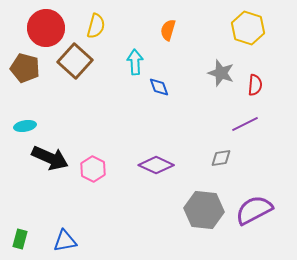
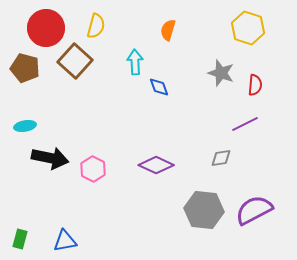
black arrow: rotated 12 degrees counterclockwise
